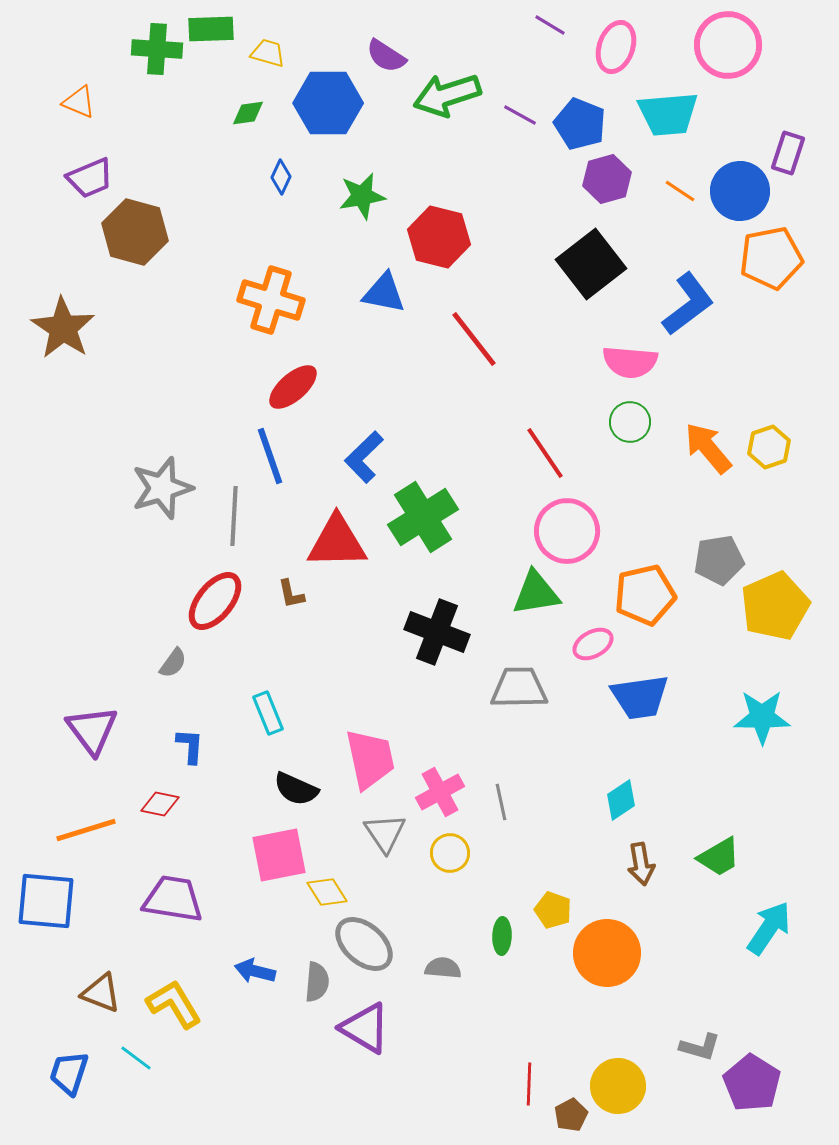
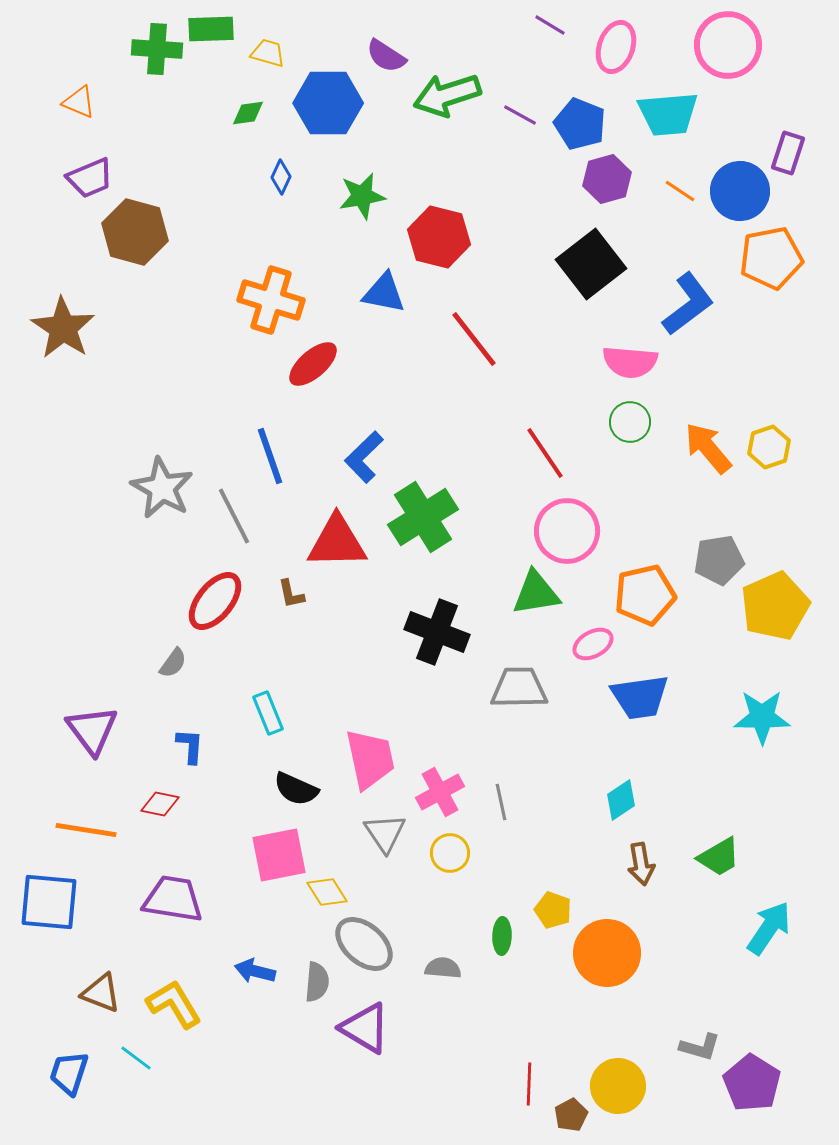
red ellipse at (293, 387): moved 20 px right, 23 px up
gray star at (162, 488): rotated 26 degrees counterclockwise
gray line at (234, 516): rotated 30 degrees counterclockwise
orange line at (86, 830): rotated 26 degrees clockwise
blue square at (46, 901): moved 3 px right, 1 px down
